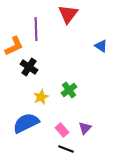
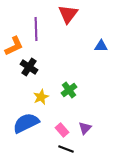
blue triangle: rotated 32 degrees counterclockwise
